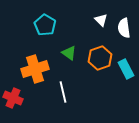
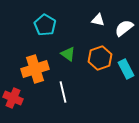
white triangle: moved 3 px left; rotated 32 degrees counterclockwise
white semicircle: rotated 60 degrees clockwise
green triangle: moved 1 px left, 1 px down
